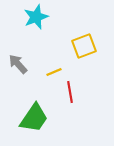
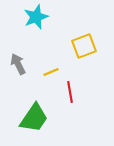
gray arrow: rotated 15 degrees clockwise
yellow line: moved 3 px left
